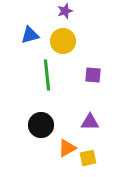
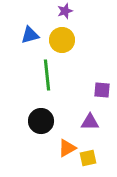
yellow circle: moved 1 px left, 1 px up
purple square: moved 9 px right, 15 px down
black circle: moved 4 px up
